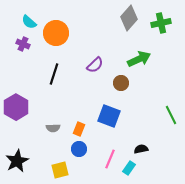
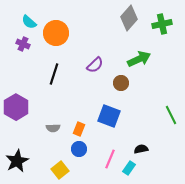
green cross: moved 1 px right, 1 px down
yellow square: rotated 24 degrees counterclockwise
